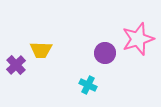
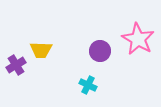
pink star: rotated 24 degrees counterclockwise
purple circle: moved 5 px left, 2 px up
purple cross: rotated 12 degrees clockwise
